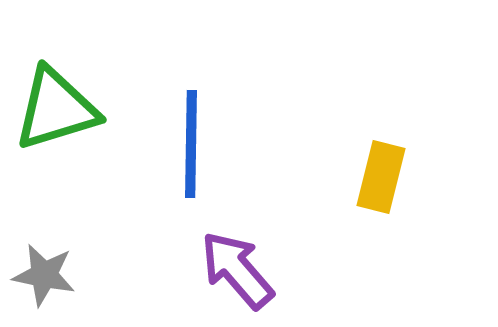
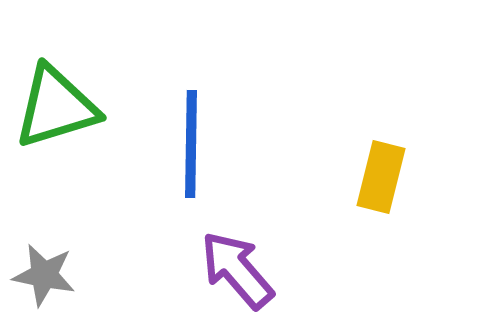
green triangle: moved 2 px up
